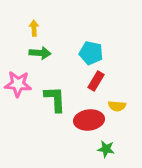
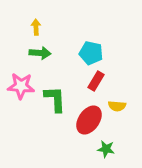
yellow arrow: moved 2 px right, 1 px up
pink star: moved 3 px right, 2 px down
red ellipse: rotated 48 degrees counterclockwise
